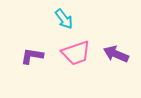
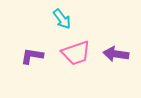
cyan arrow: moved 2 px left
purple arrow: rotated 15 degrees counterclockwise
